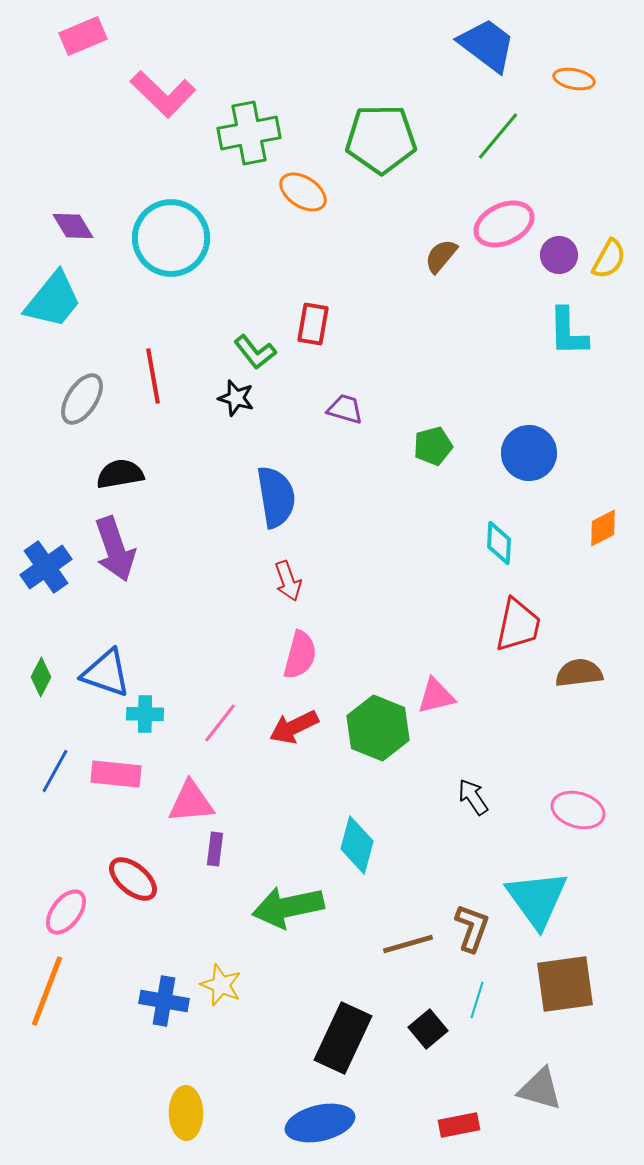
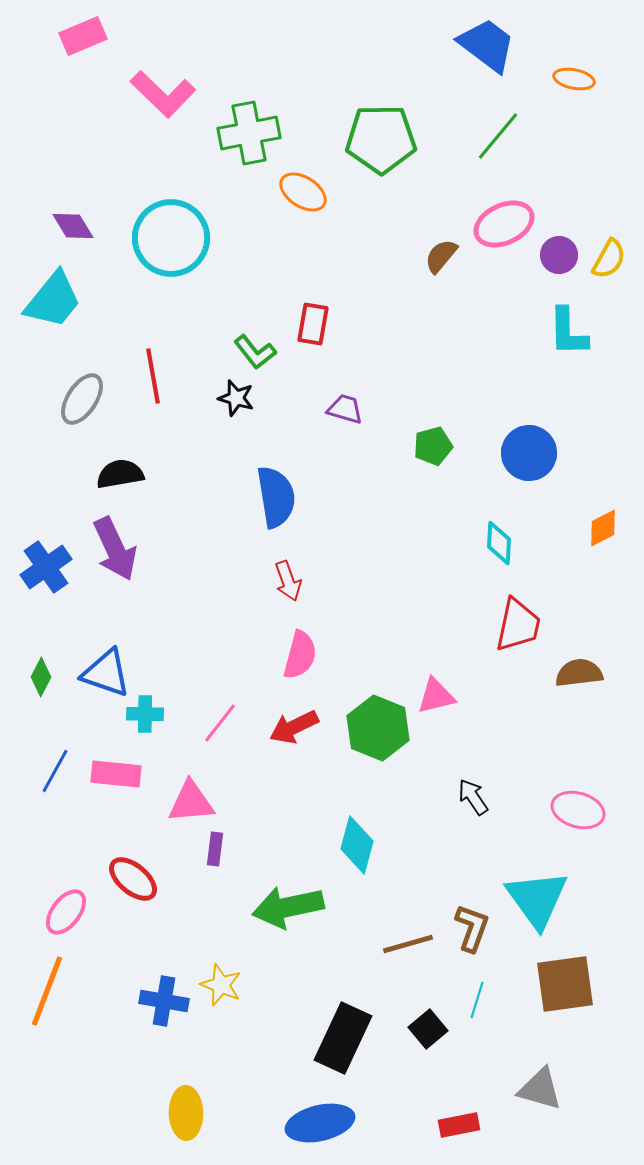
purple arrow at (115, 549): rotated 6 degrees counterclockwise
